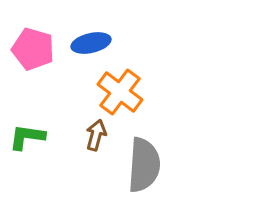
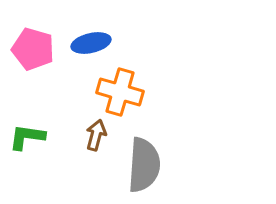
orange cross: rotated 21 degrees counterclockwise
